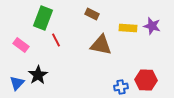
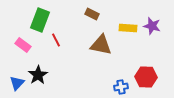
green rectangle: moved 3 px left, 2 px down
pink rectangle: moved 2 px right
red hexagon: moved 3 px up
